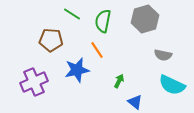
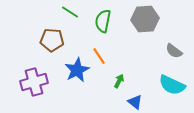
green line: moved 2 px left, 2 px up
gray hexagon: rotated 12 degrees clockwise
brown pentagon: moved 1 px right
orange line: moved 2 px right, 6 px down
gray semicircle: moved 11 px right, 4 px up; rotated 24 degrees clockwise
blue star: rotated 15 degrees counterclockwise
purple cross: rotated 8 degrees clockwise
